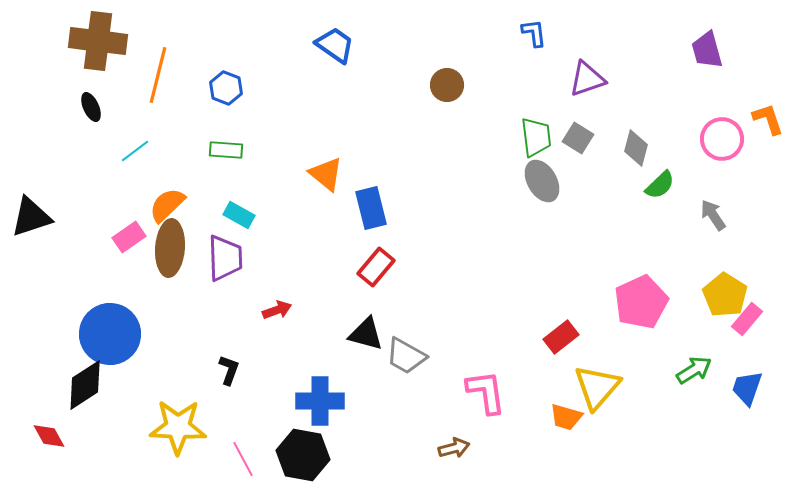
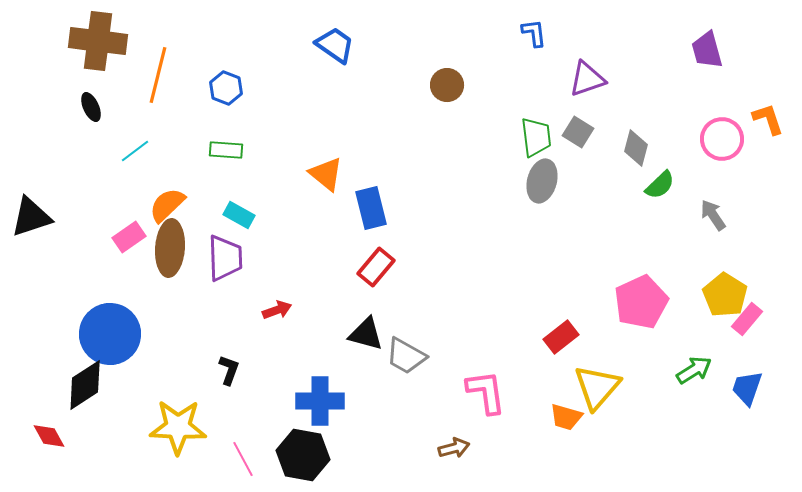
gray square at (578, 138): moved 6 px up
gray ellipse at (542, 181): rotated 45 degrees clockwise
